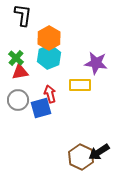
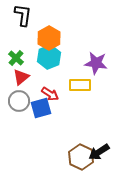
red triangle: moved 1 px right, 5 px down; rotated 30 degrees counterclockwise
red arrow: rotated 138 degrees clockwise
gray circle: moved 1 px right, 1 px down
